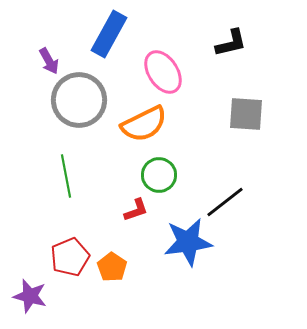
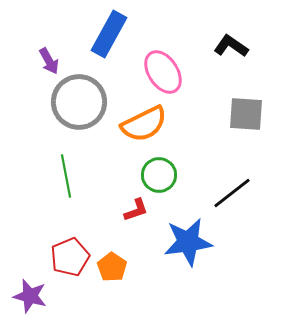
black L-shape: moved 3 px down; rotated 132 degrees counterclockwise
gray circle: moved 2 px down
black line: moved 7 px right, 9 px up
